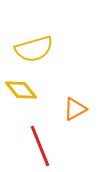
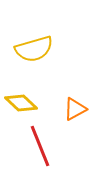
yellow diamond: moved 13 px down; rotated 8 degrees counterclockwise
